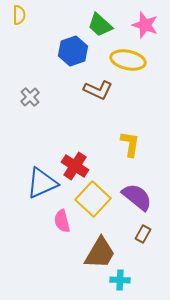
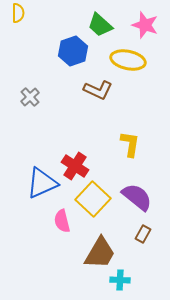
yellow semicircle: moved 1 px left, 2 px up
